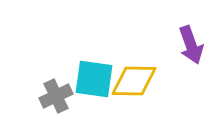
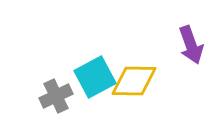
cyan square: moved 1 px right, 2 px up; rotated 36 degrees counterclockwise
